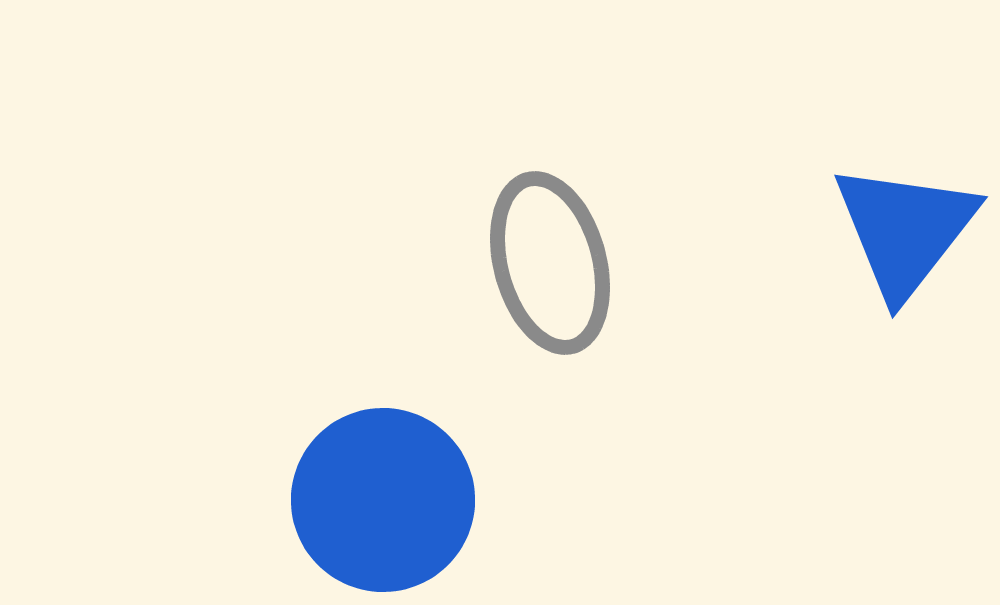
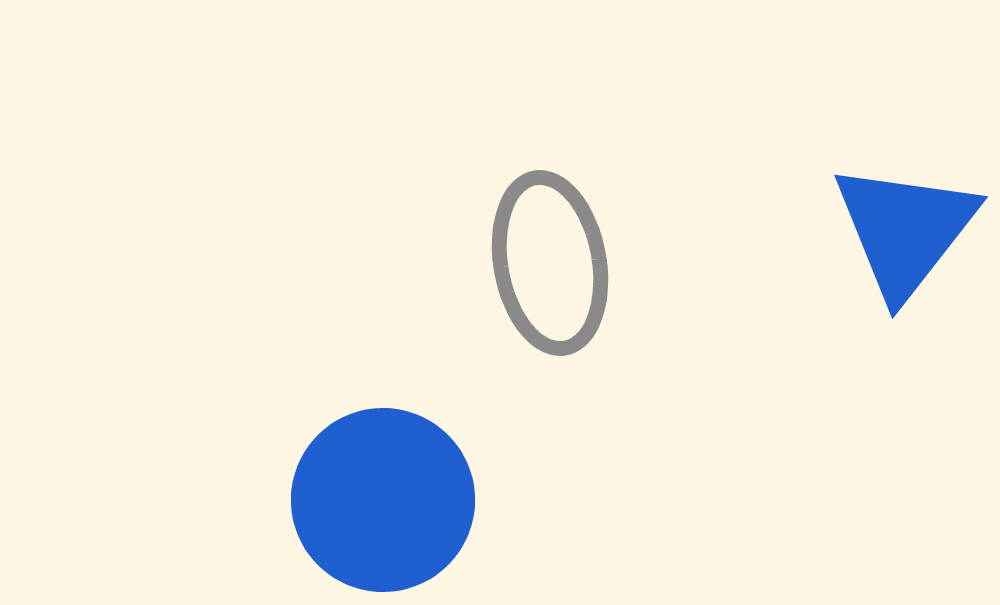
gray ellipse: rotated 5 degrees clockwise
